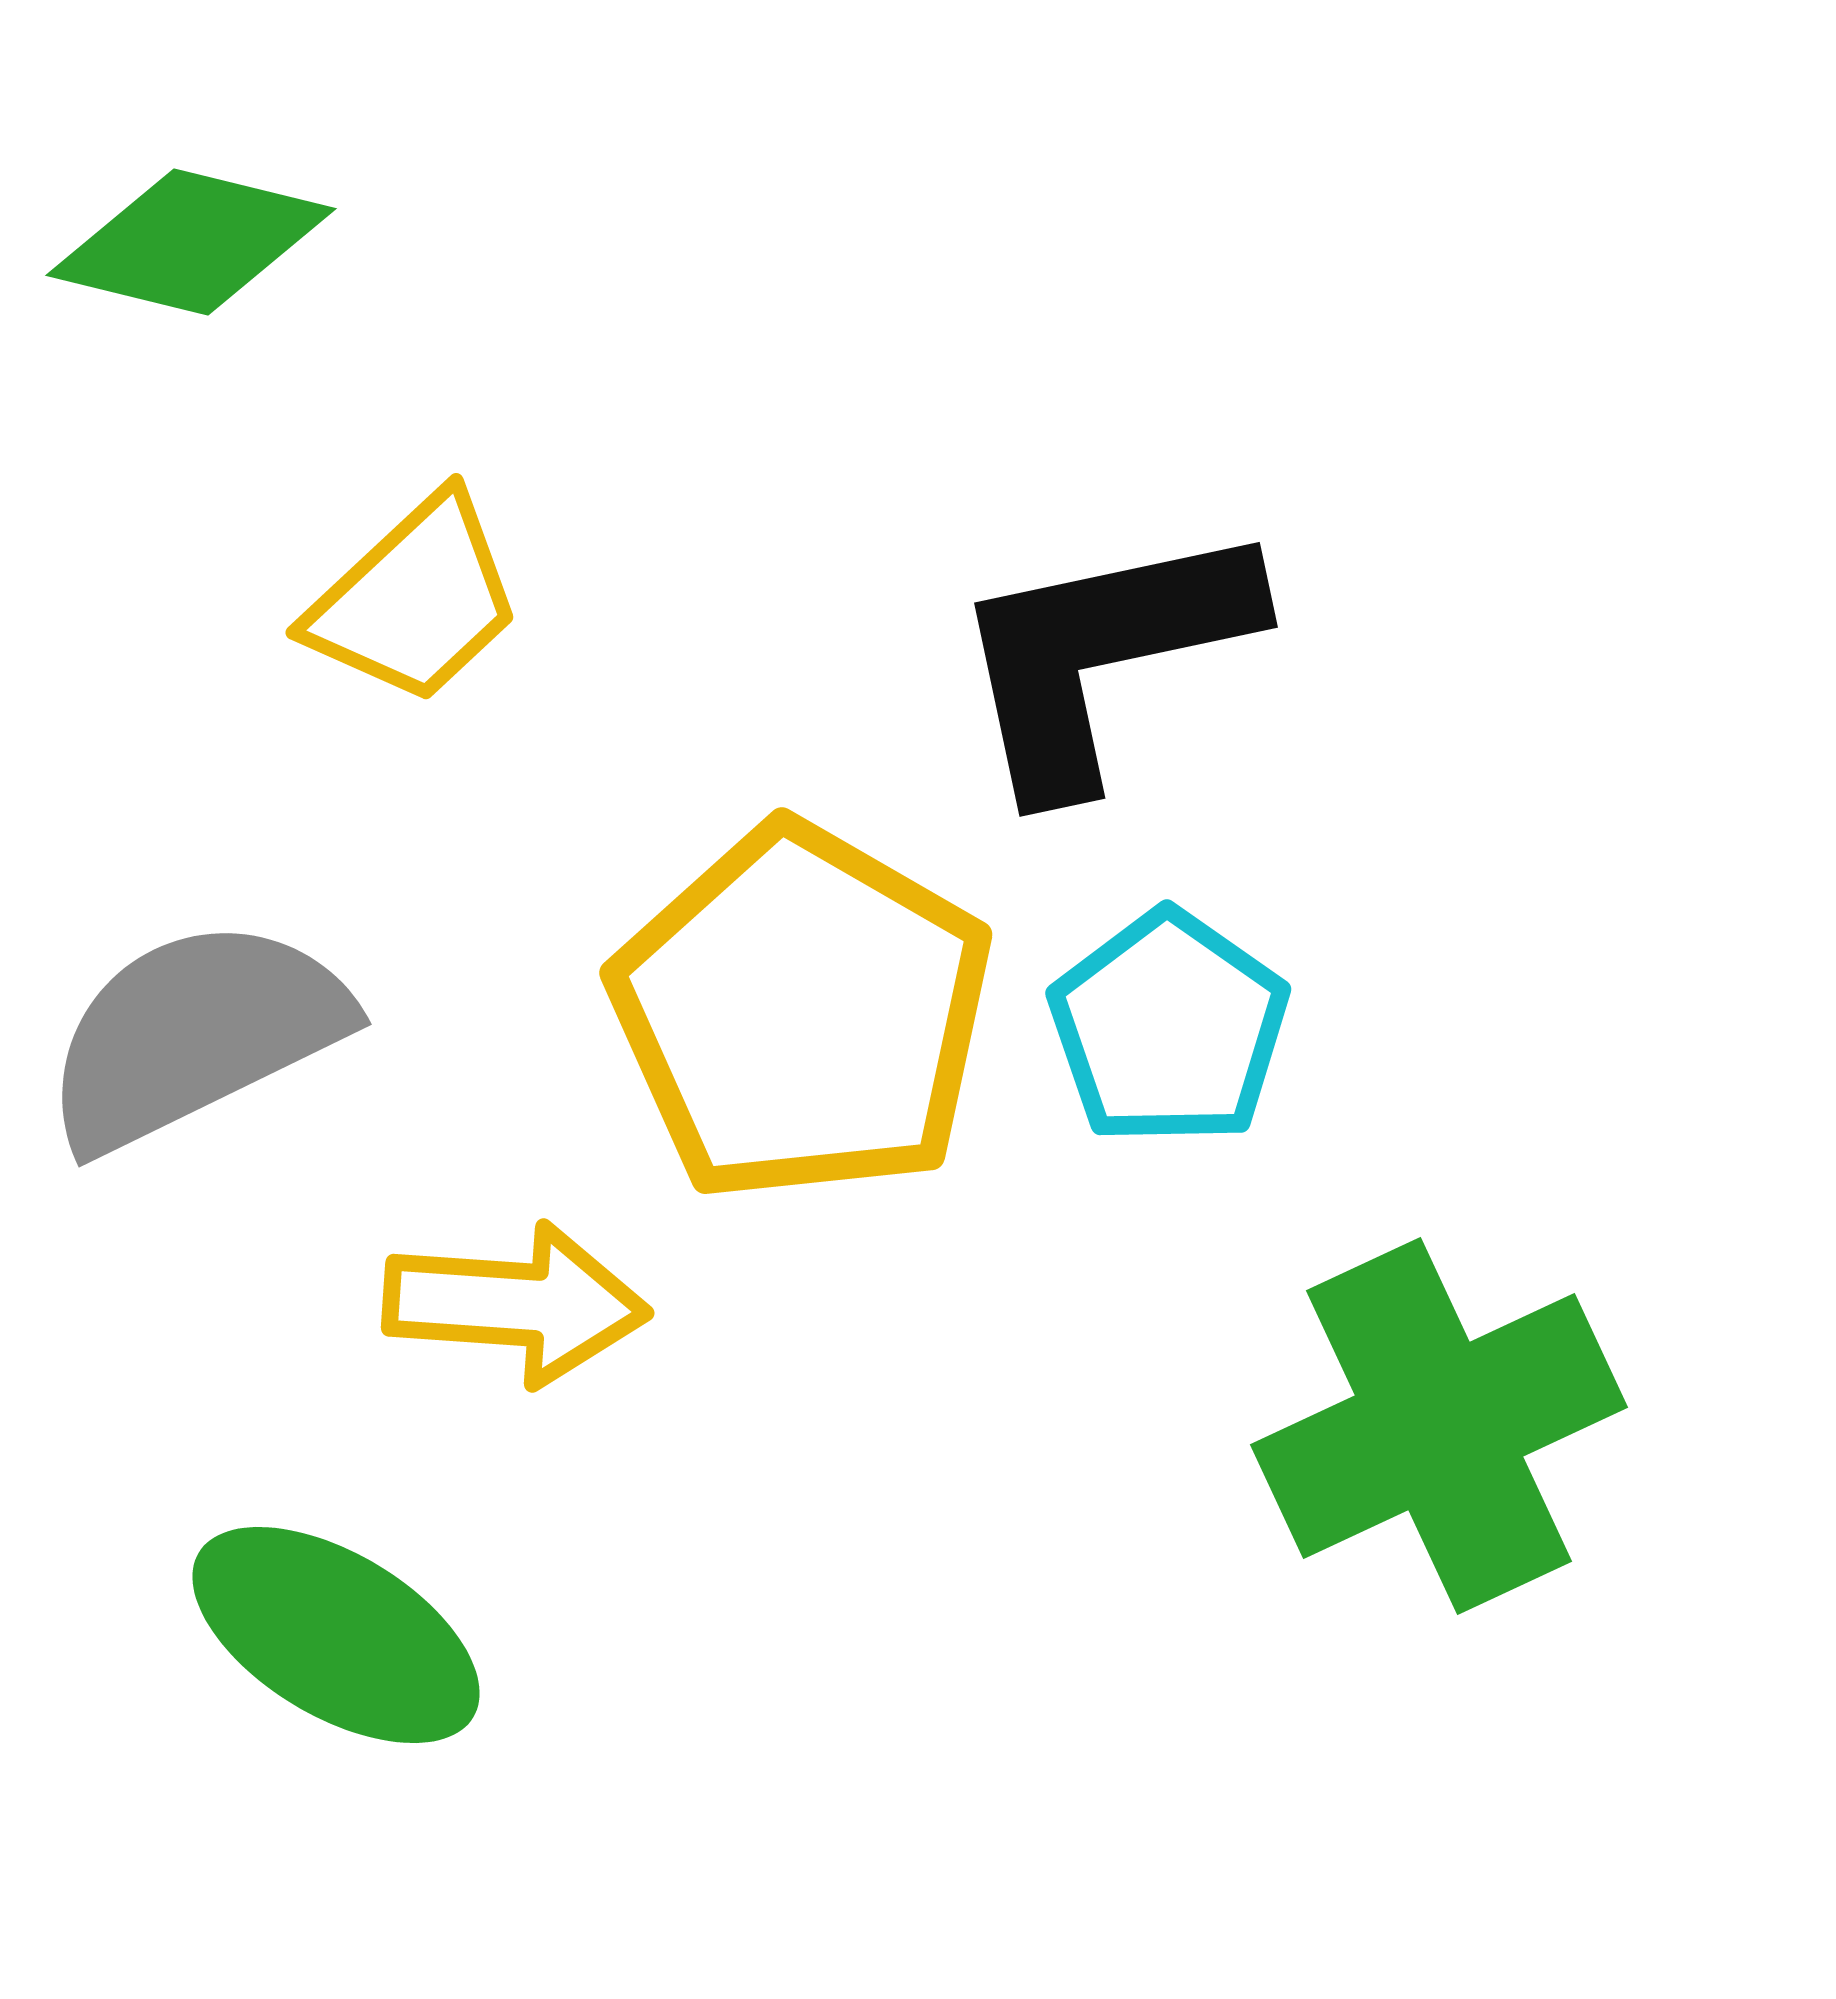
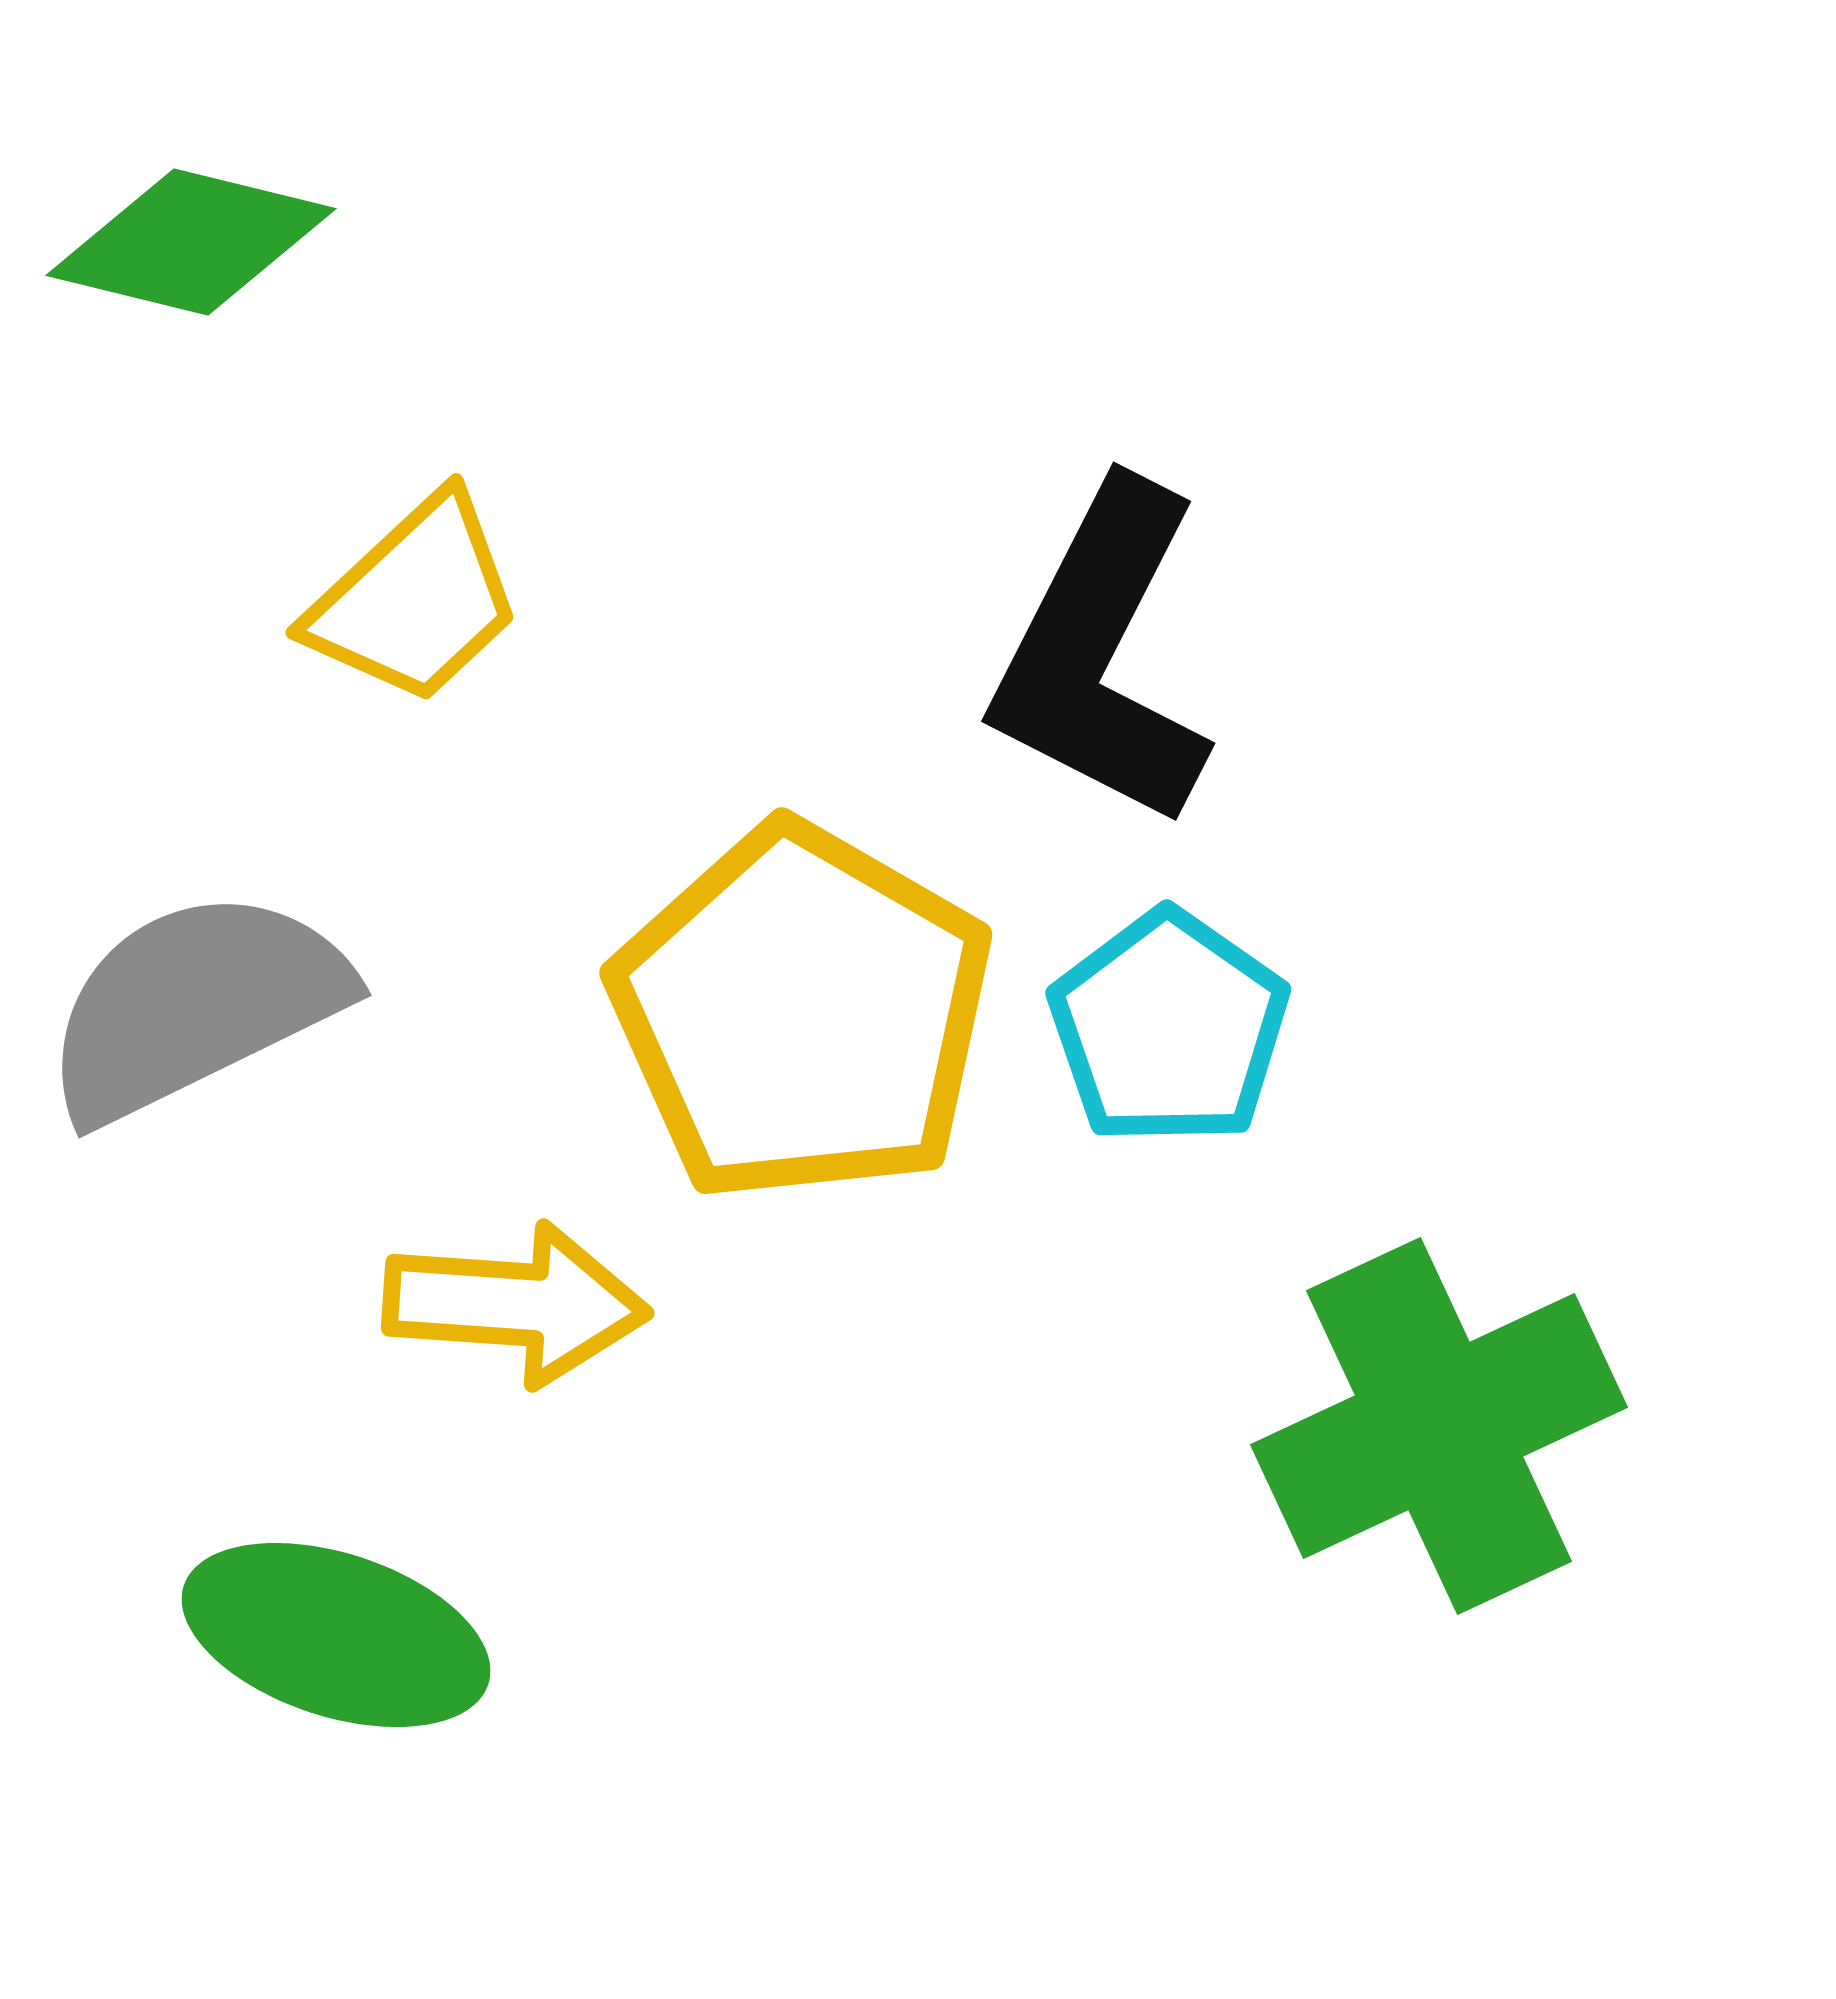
black L-shape: rotated 51 degrees counterclockwise
gray semicircle: moved 29 px up
green ellipse: rotated 13 degrees counterclockwise
